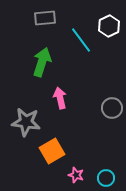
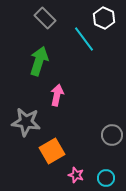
gray rectangle: rotated 50 degrees clockwise
white hexagon: moved 5 px left, 8 px up; rotated 10 degrees counterclockwise
cyan line: moved 3 px right, 1 px up
green arrow: moved 3 px left, 1 px up
pink arrow: moved 3 px left, 3 px up; rotated 25 degrees clockwise
gray circle: moved 27 px down
